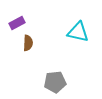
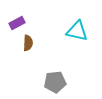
cyan triangle: moved 1 px left, 1 px up
